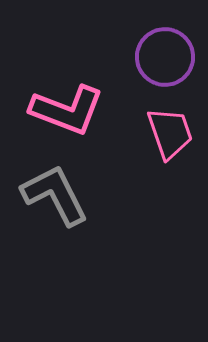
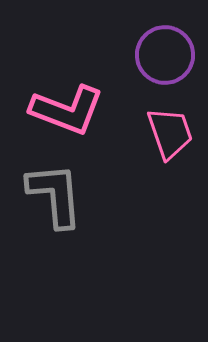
purple circle: moved 2 px up
gray L-shape: rotated 22 degrees clockwise
